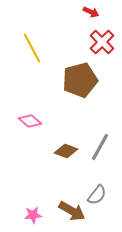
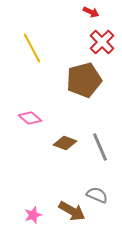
brown pentagon: moved 4 px right
pink diamond: moved 3 px up
gray line: rotated 52 degrees counterclockwise
brown diamond: moved 1 px left, 8 px up
gray semicircle: rotated 105 degrees counterclockwise
pink star: rotated 12 degrees counterclockwise
